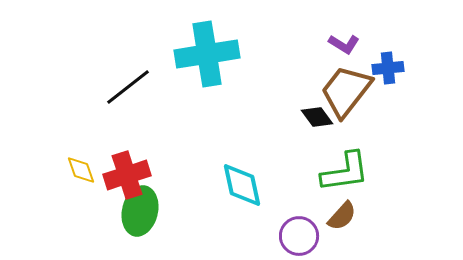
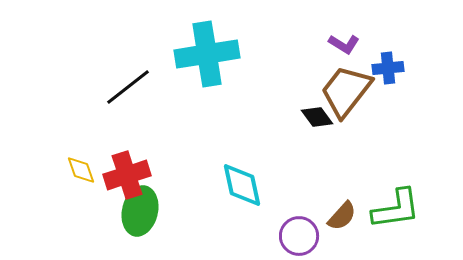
green L-shape: moved 51 px right, 37 px down
